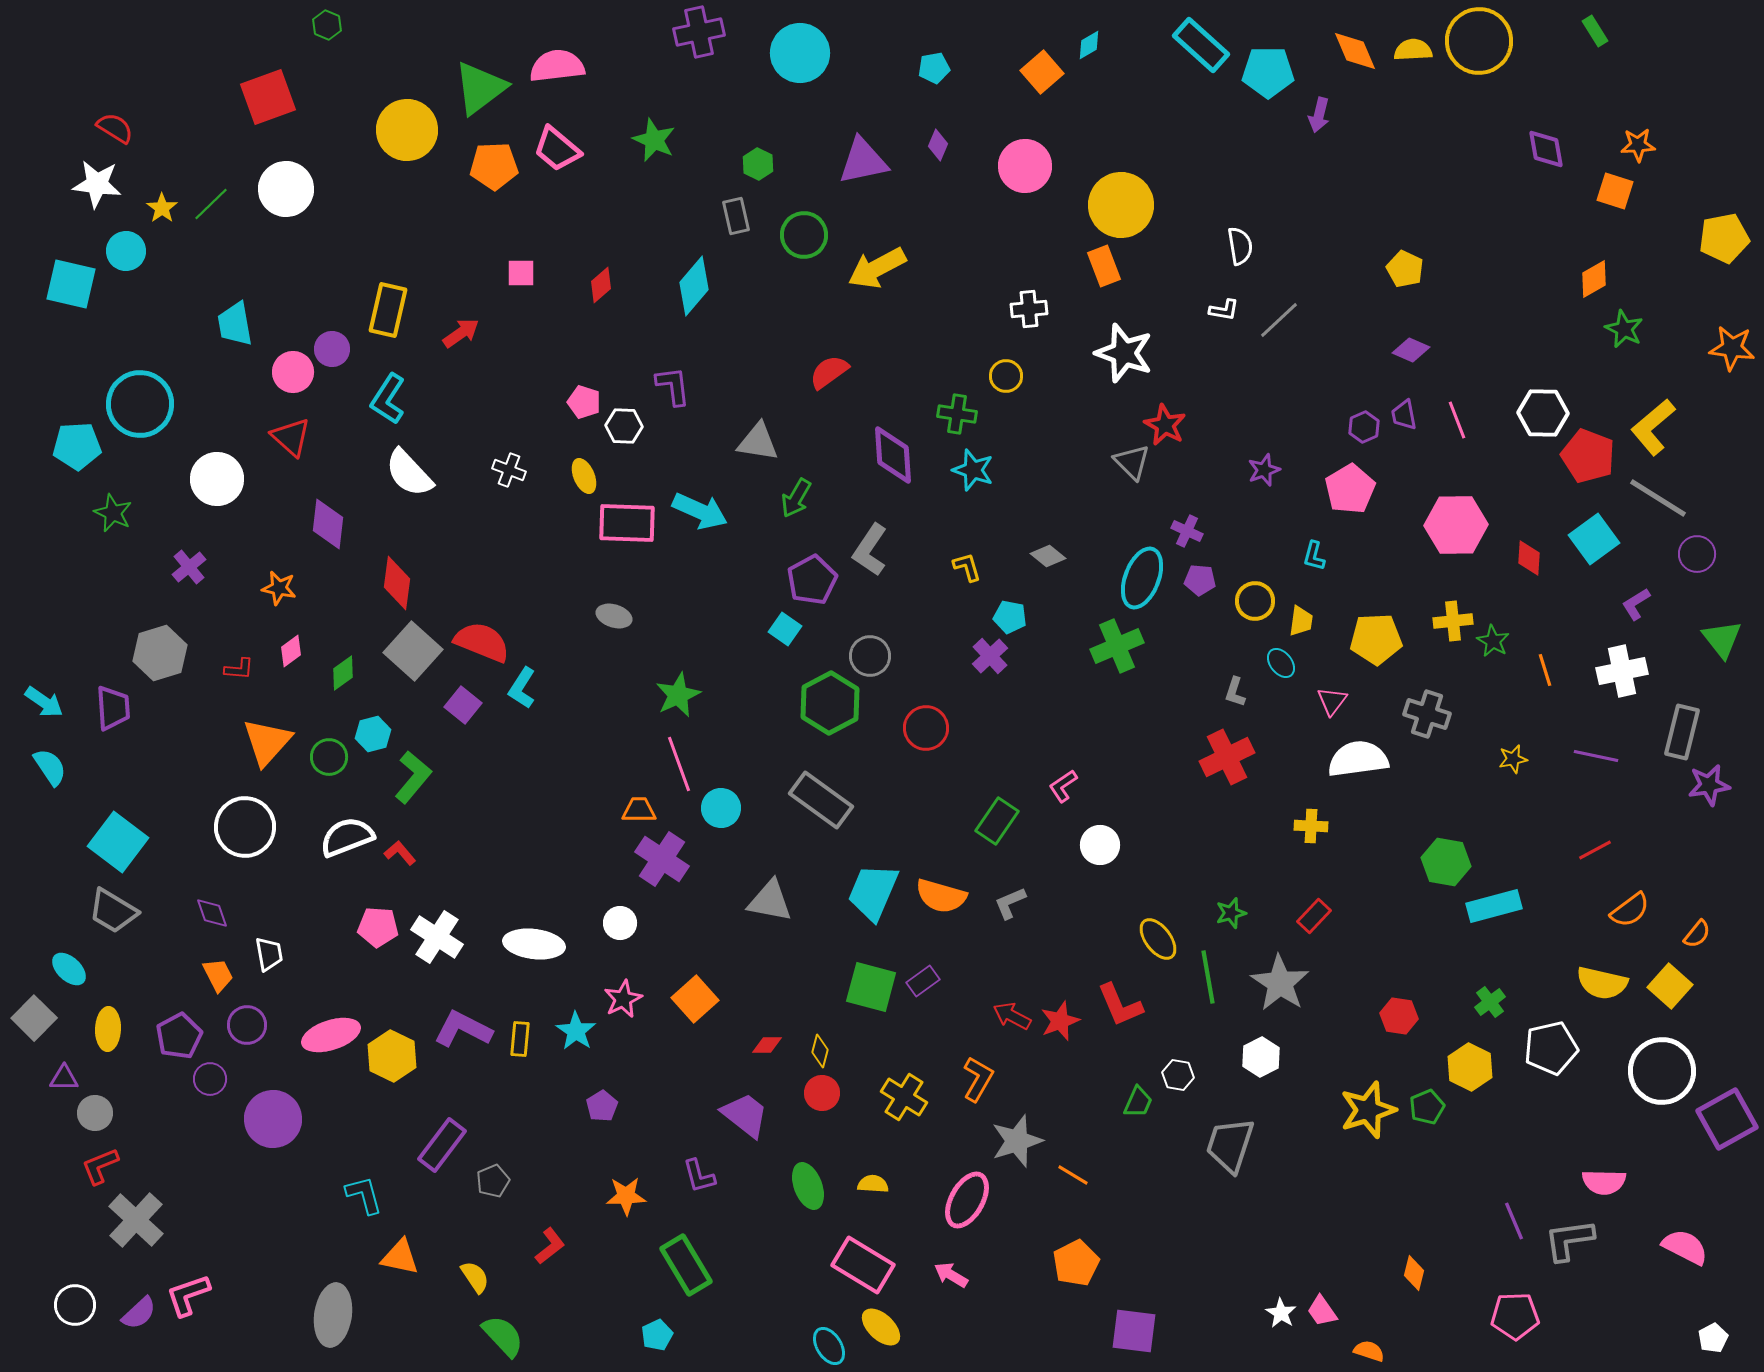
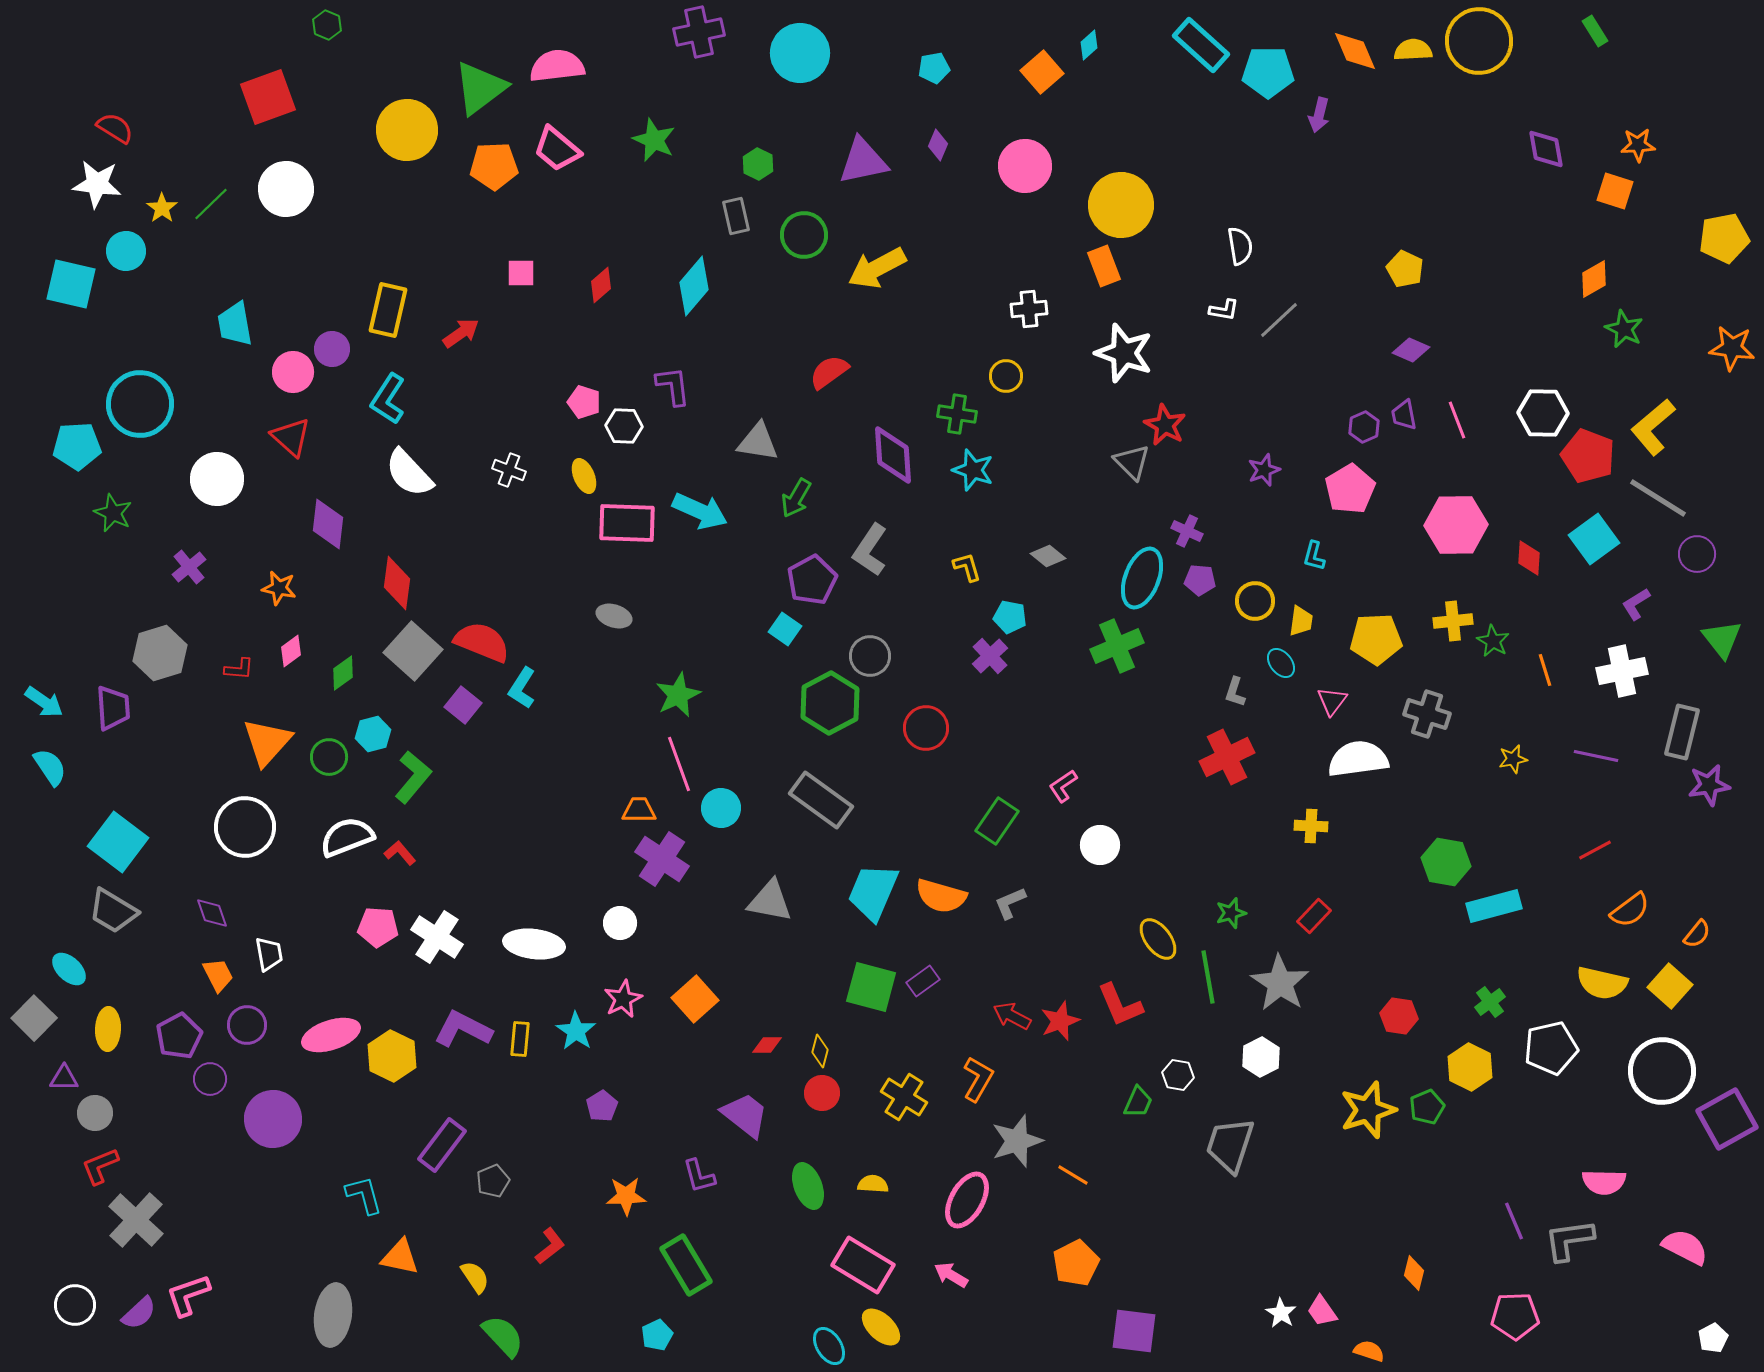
cyan diamond at (1089, 45): rotated 12 degrees counterclockwise
